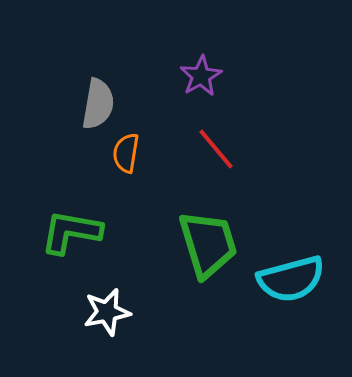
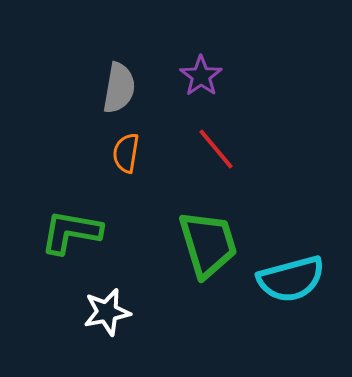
purple star: rotated 6 degrees counterclockwise
gray semicircle: moved 21 px right, 16 px up
